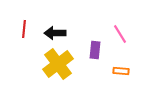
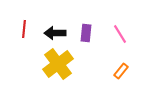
purple rectangle: moved 9 px left, 17 px up
orange rectangle: rotated 56 degrees counterclockwise
